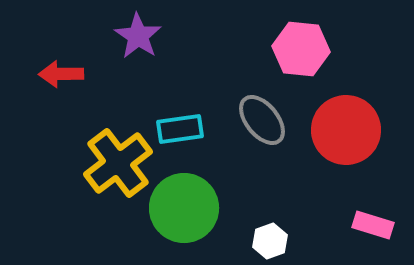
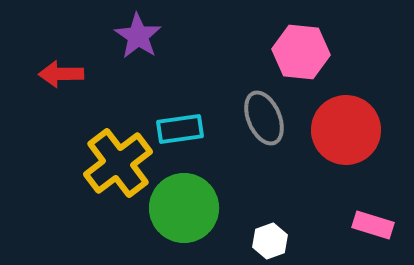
pink hexagon: moved 3 px down
gray ellipse: moved 2 px right, 2 px up; rotated 16 degrees clockwise
